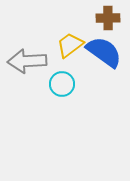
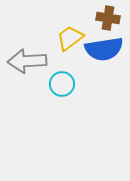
brown cross: rotated 10 degrees clockwise
yellow trapezoid: moved 7 px up
blue semicircle: moved 3 px up; rotated 135 degrees clockwise
